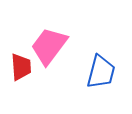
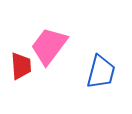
red trapezoid: moved 1 px up
